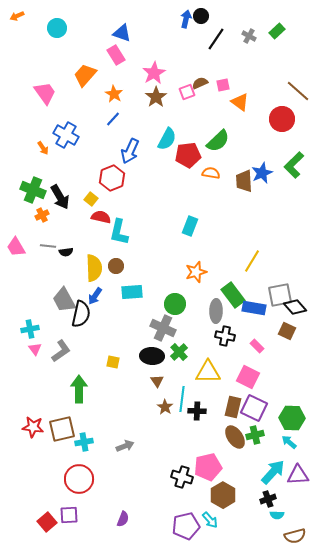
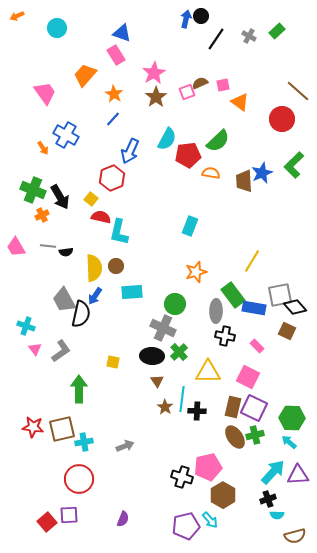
cyan cross at (30, 329): moved 4 px left, 3 px up; rotated 30 degrees clockwise
